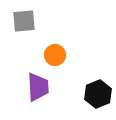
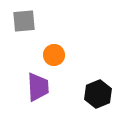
orange circle: moved 1 px left
